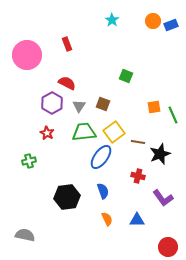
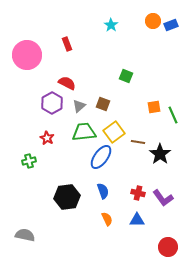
cyan star: moved 1 px left, 5 px down
gray triangle: rotated 16 degrees clockwise
red star: moved 5 px down
black star: rotated 15 degrees counterclockwise
red cross: moved 17 px down
